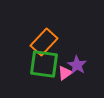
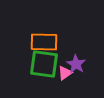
orange rectangle: rotated 48 degrees clockwise
purple star: moved 1 px left, 1 px up
